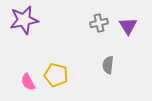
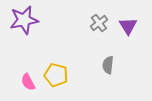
gray cross: rotated 24 degrees counterclockwise
